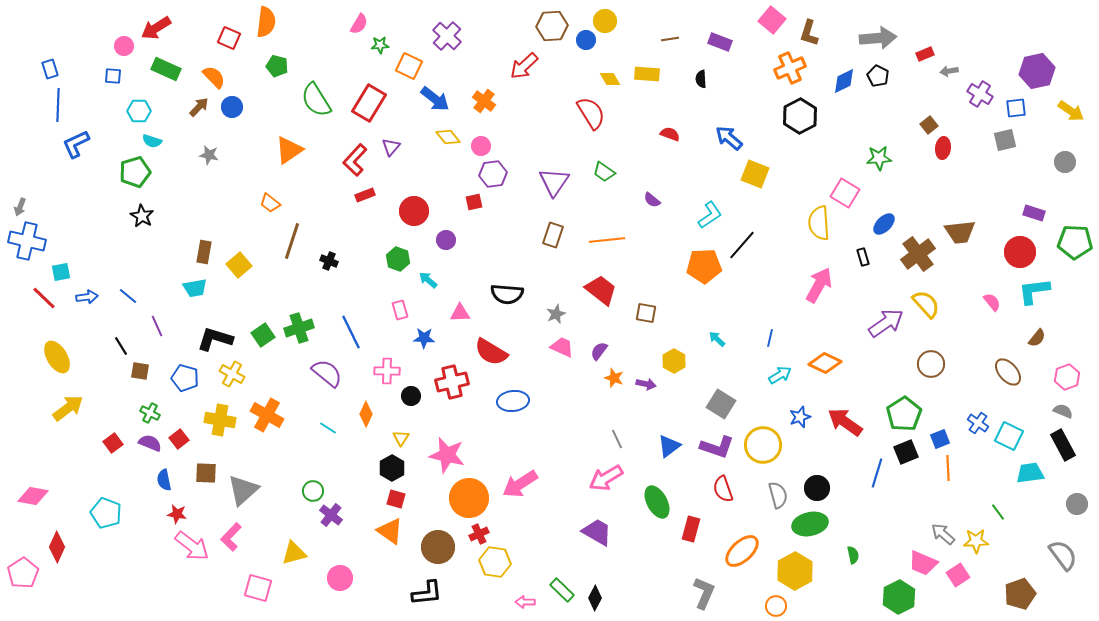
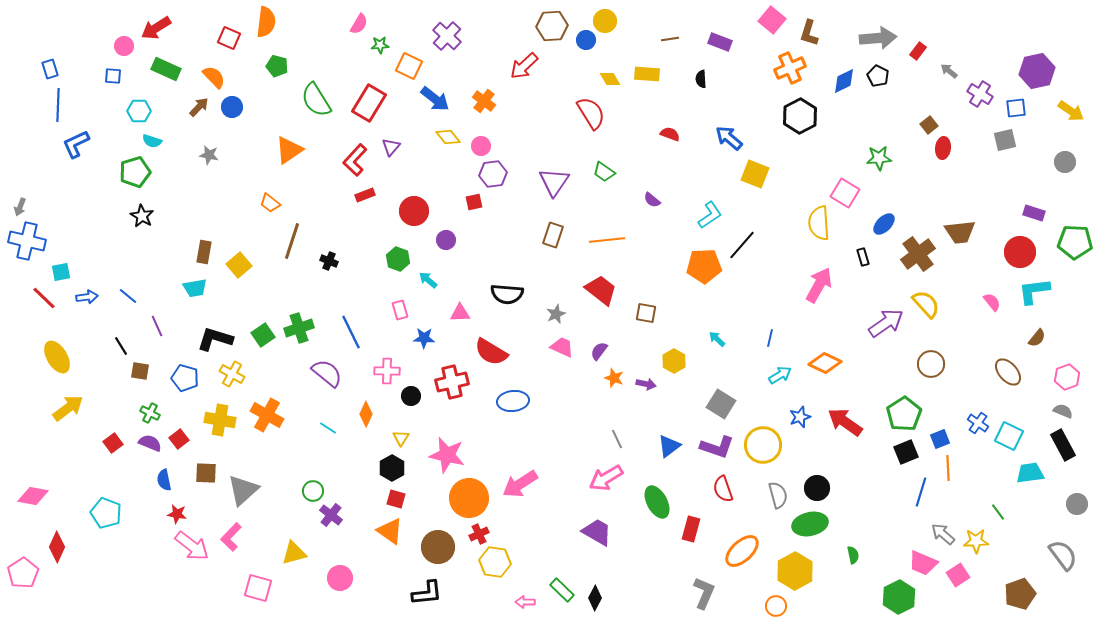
red rectangle at (925, 54): moved 7 px left, 3 px up; rotated 30 degrees counterclockwise
gray arrow at (949, 71): rotated 48 degrees clockwise
blue line at (877, 473): moved 44 px right, 19 px down
